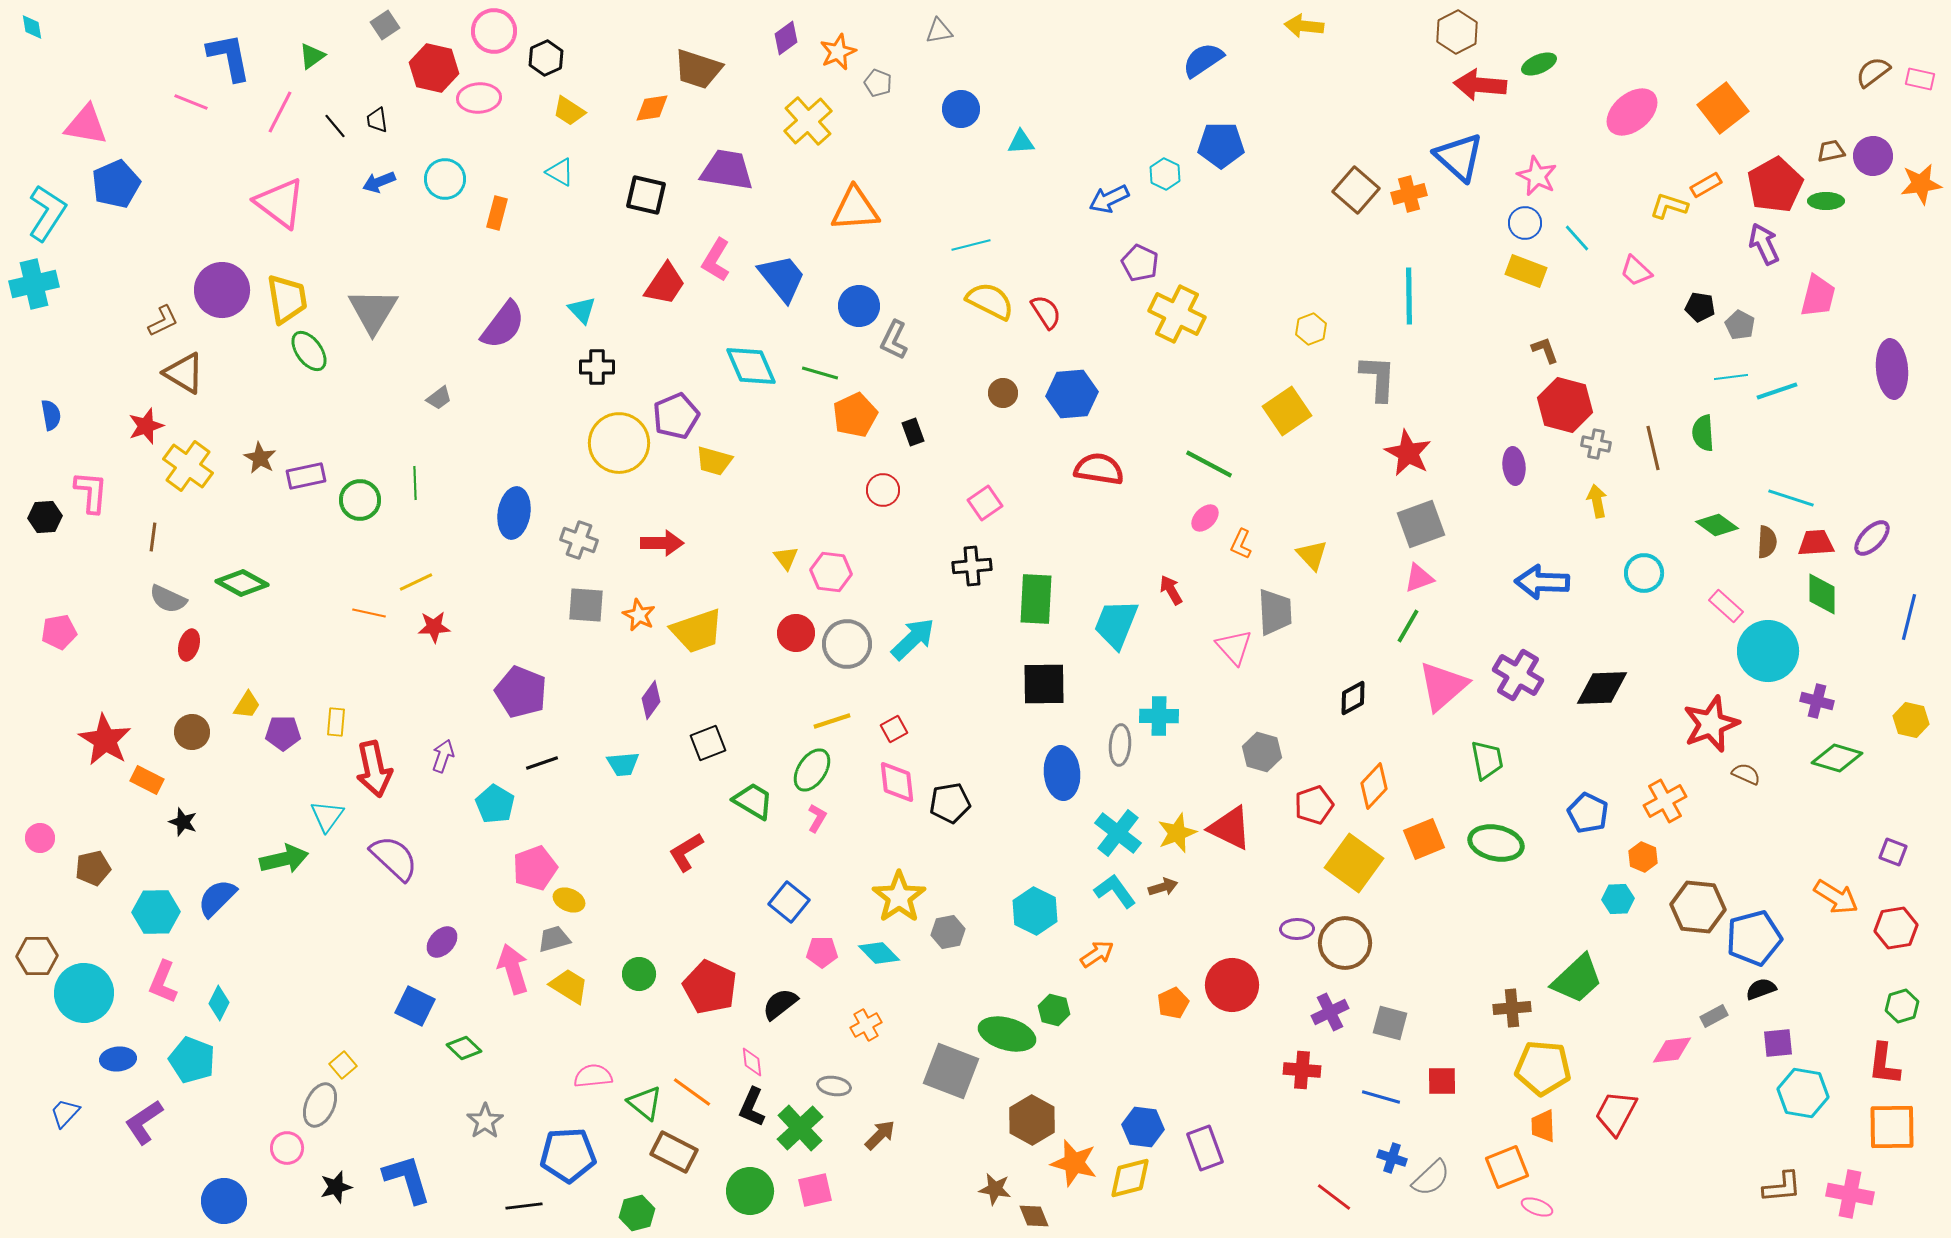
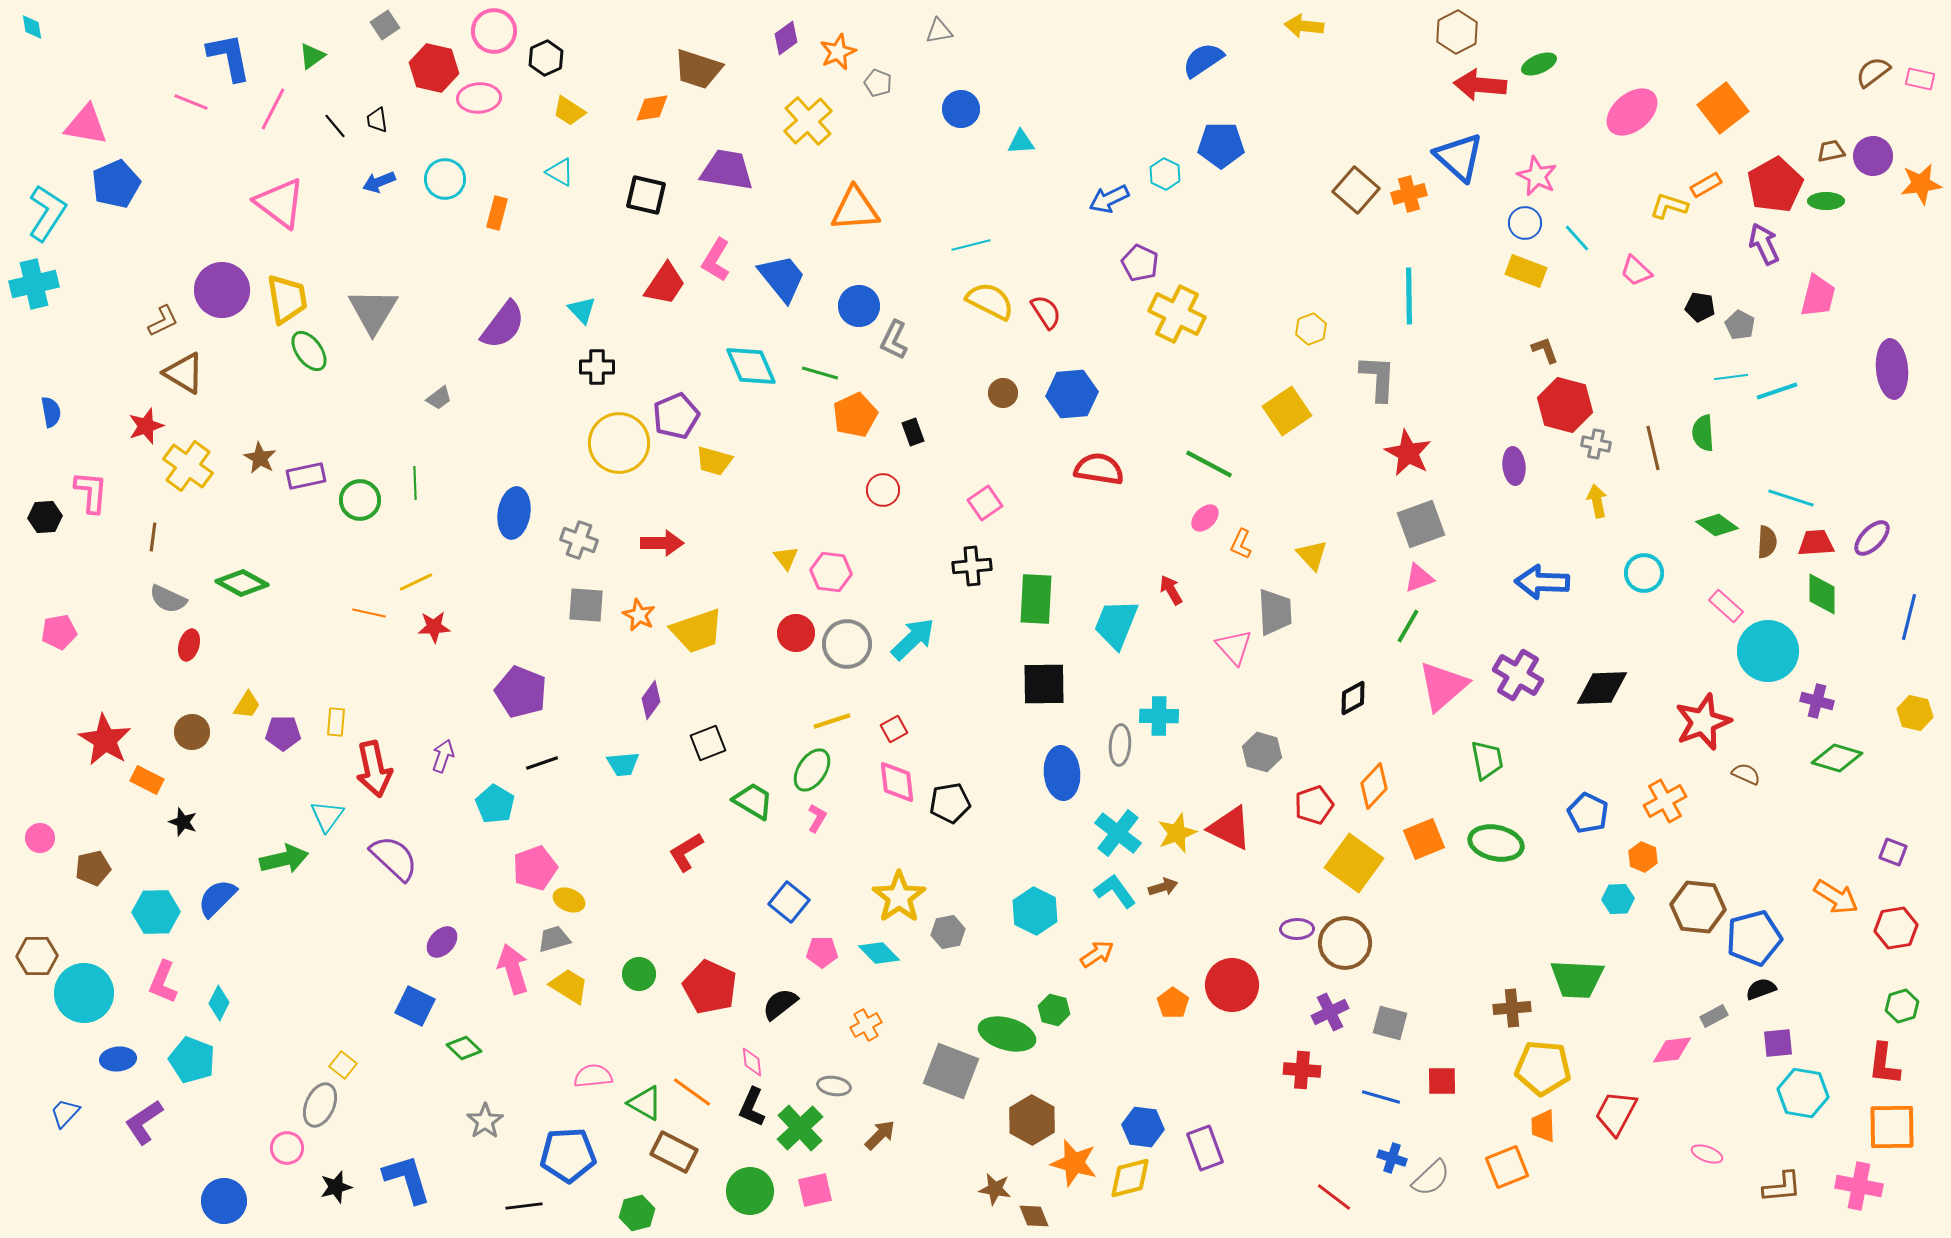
pink line at (280, 112): moved 7 px left, 3 px up
blue semicircle at (51, 415): moved 3 px up
yellow hexagon at (1911, 720): moved 4 px right, 7 px up
red star at (1711, 724): moved 8 px left, 2 px up
green trapezoid at (1577, 979): rotated 46 degrees clockwise
orange pentagon at (1173, 1003): rotated 12 degrees counterclockwise
yellow square at (343, 1065): rotated 12 degrees counterclockwise
green triangle at (645, 1103): rotated 9 degrees counterclockwise
pink cross at (1850, 1194): moved 9 px right, 8 px up
pink ellipse at (1537, 1207): moved 170 px right, 53 px up
